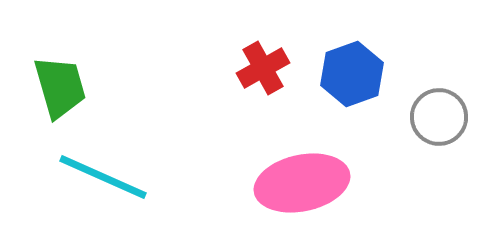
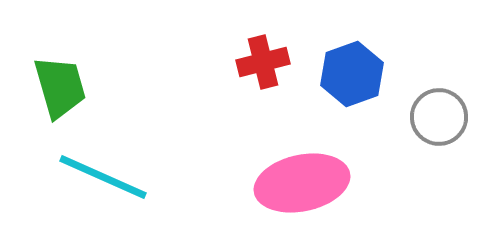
red cross: moved 6 px up; rotated 15 degrees clockwise
